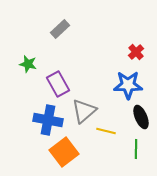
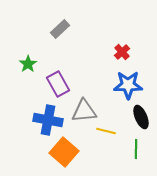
red cross: moved 14 px left
green star: rotated 24 degrees clockwise
gray triangle: rotated 36 degrees clockwise
orange square: rotated 12 degrees counterclockwise
